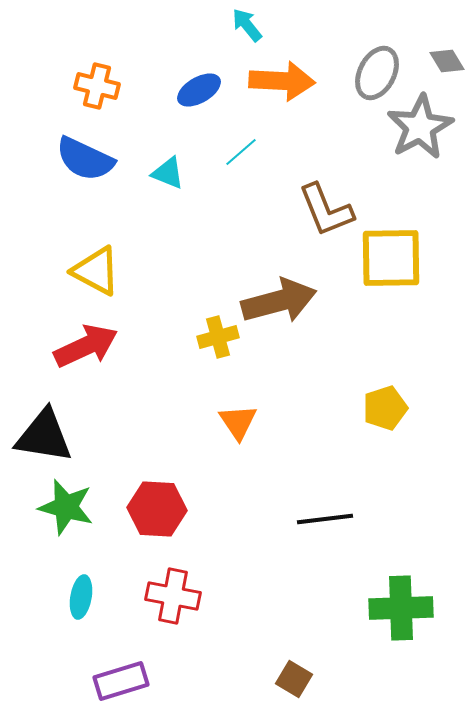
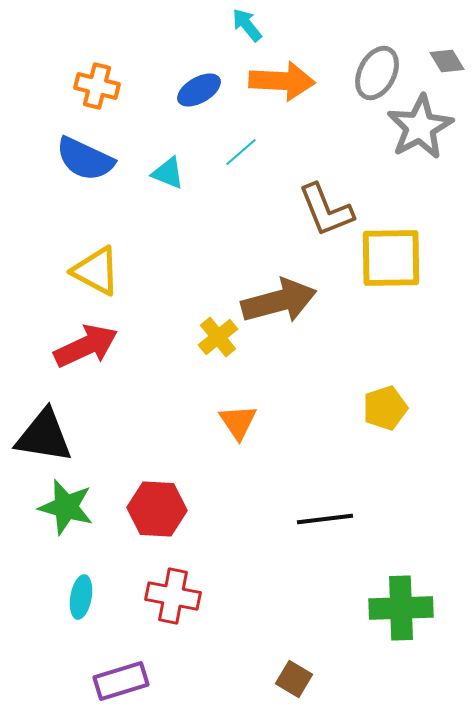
yellow cross: rotated 24 degrees counterclockwise
